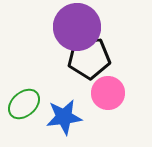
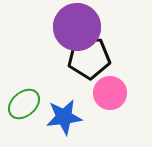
pink circle: moved 2 px right
